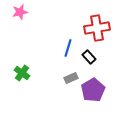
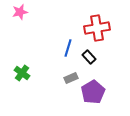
purple pentagon: moved 2 px down
